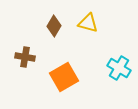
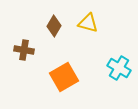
brown cross: moved 1 px left, 7 px up
